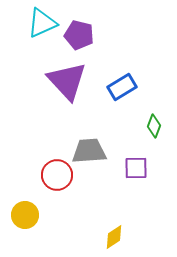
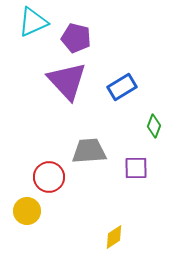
cyan triangle: moved 9 px left, 1 px up
purple pentagon: moved 3 px left, 3 px down
red circle: moved 8 px left, 2 px down
yellow circle: moved 2 px right, 4 px up
